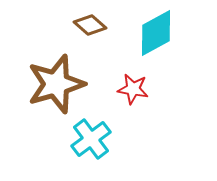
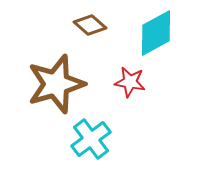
red star: moved 3 px left, 7 px up
